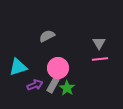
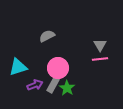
gray triangle: moved 1 px right, 2 px down
